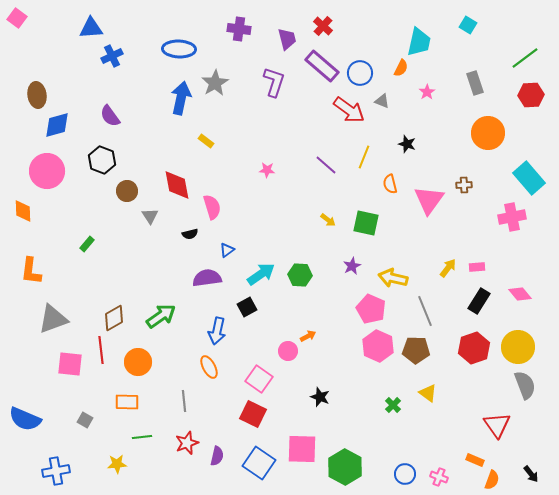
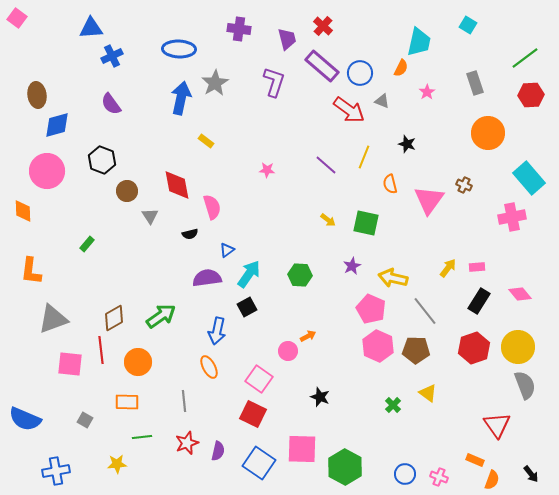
purple semicircle at (110, 116): moved 1 px right, 12 px up
brown cross at (464, 185): rotated 28 degrees clockwise
cyan arrow at (261, 274): moved 12 px left; rotated 20 degrees counterclockwise
gray line at (425, 311): rotated 16 degrees counterclockwise
purple semicircle at (217, 456): moved 1 px right, 5 px up
